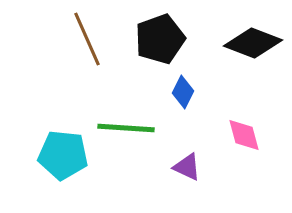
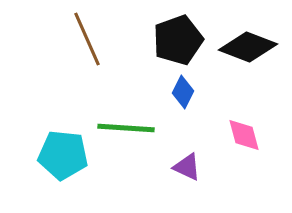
black pentagon: moved 18 px right, 1 px down
black diamond: moved 5 px left, 4 px down
